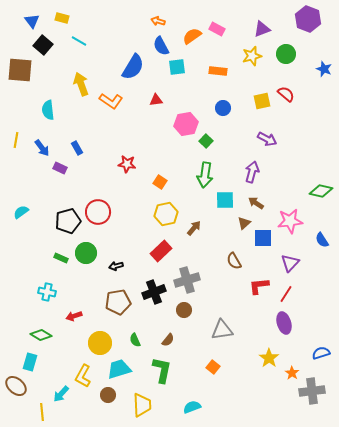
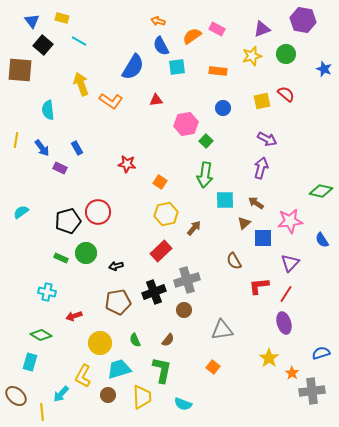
purple hexagon at (308, 19): moved 5 px left, 1 px down; rotated 10 degrees counterclockwise
purple arrow at (252, 172): moved 9 px right, 4 px up
brown ellipse at (16, 386): moved 10 px down
yellow trapezoid at (142, 405): moved 8 px up
cyan semicircle at (192, 407): moved 9 px left, 3 px up; rotated 138 degrees counterclockwise
